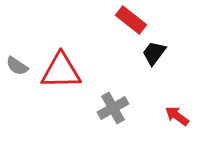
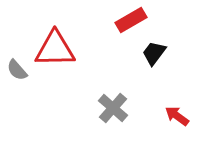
red rectangle: rotated 68 degrees counterclockwise
gray semicircle: moved 4 px down; rotated 15 degrees clockwise
red triangle: moved 6 px left, 22 px up
gray cross: rotated 20 degrees counterclockwise
